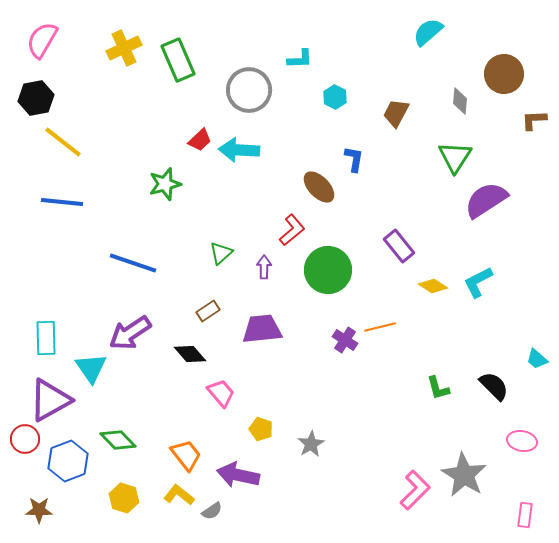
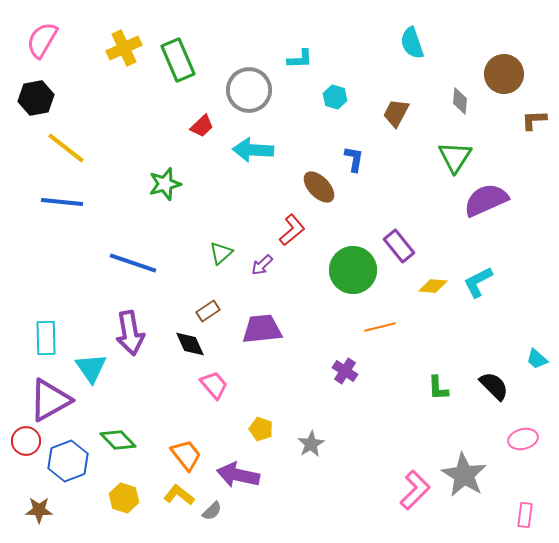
cyan semicircle at (428, 32): moved 16 px left, 11 px down; rotated 68 degrees counterclockwise
cyan hexagon at (335, 97): rotated 10 degrees counterclockwise
red trapezoid at (200, 140): moved 2 px right, 14 px up
yellow line at (63, 142): moved 3 px right, 6 px down
cyan arrow at (239, 150): moved 14 px right
purple semicircle at (486, 200): rotated 9 degrees clockwise
purple arrow at (264, 267): moved 2 px left, 2 px up; rotated 135 degrees counterclockwise
green circle at (328, 270): moved 25 px right
yellow diamond at (433, 286): rotated 28 degrees counterclockwise
purple arrow at (130, 333): rotated 66 degrees counterclockwise
purple cross at (345, 340): moved 31 px down
black diamond at (190, 354): moved 10 px up; rotated 16 degrees clockwise
green L-shape at (438, 388): rotated 12 degrees clockwise
pink trapezoid at (221, 393): moved 7 px left, 8 px up
red circle at (25, 439): moved 1 px right, 2 px down
pink ellipse at (522, 441): moved 1 px right, 2 px up; rotated 24 degrees counterclockwise
gray semicircle at (212, 511): rotated 10 degrees counterclockwise
